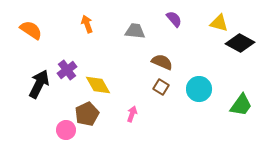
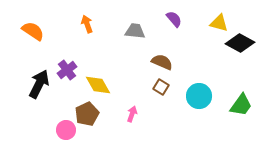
orange semicircle: moved 2 px right, 1 px down
cyan circle: moved 7 px down
